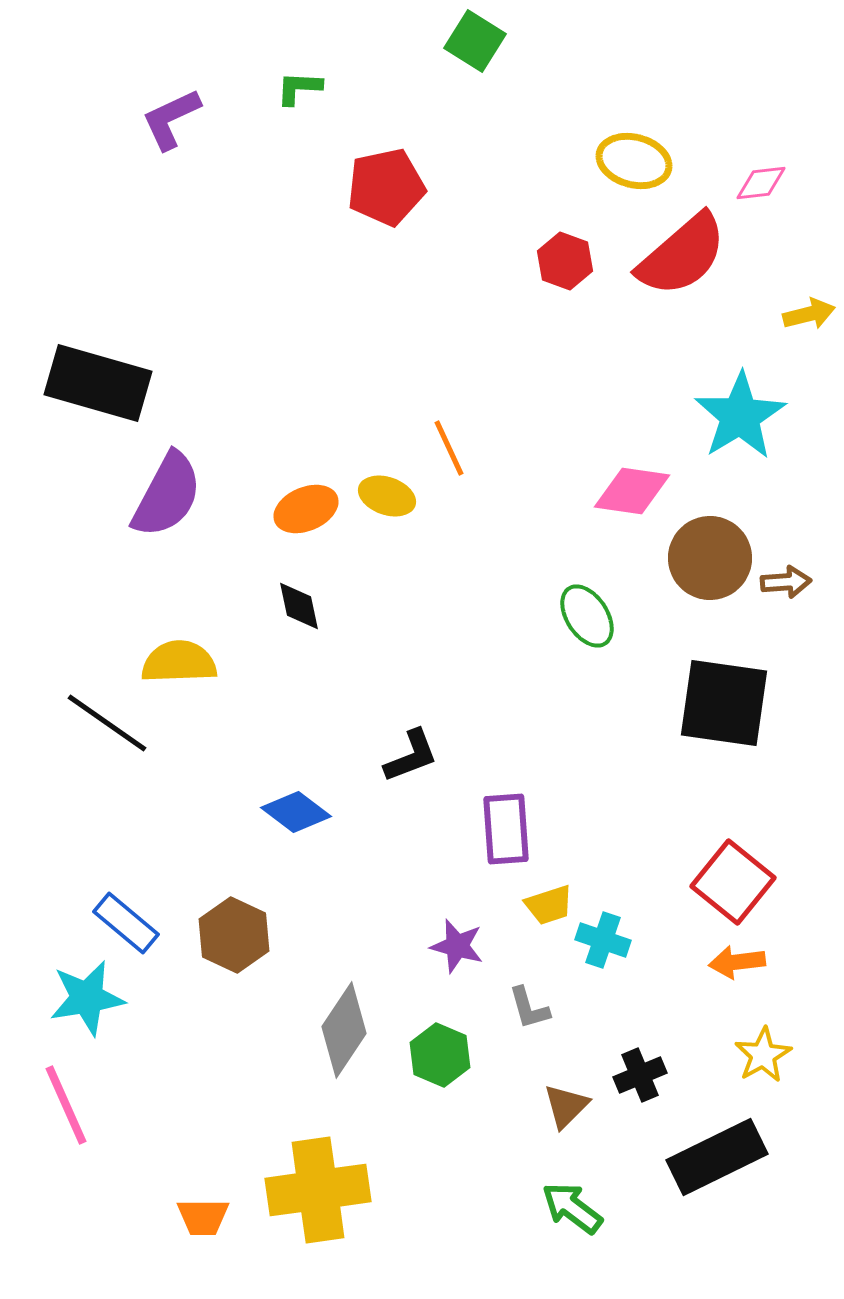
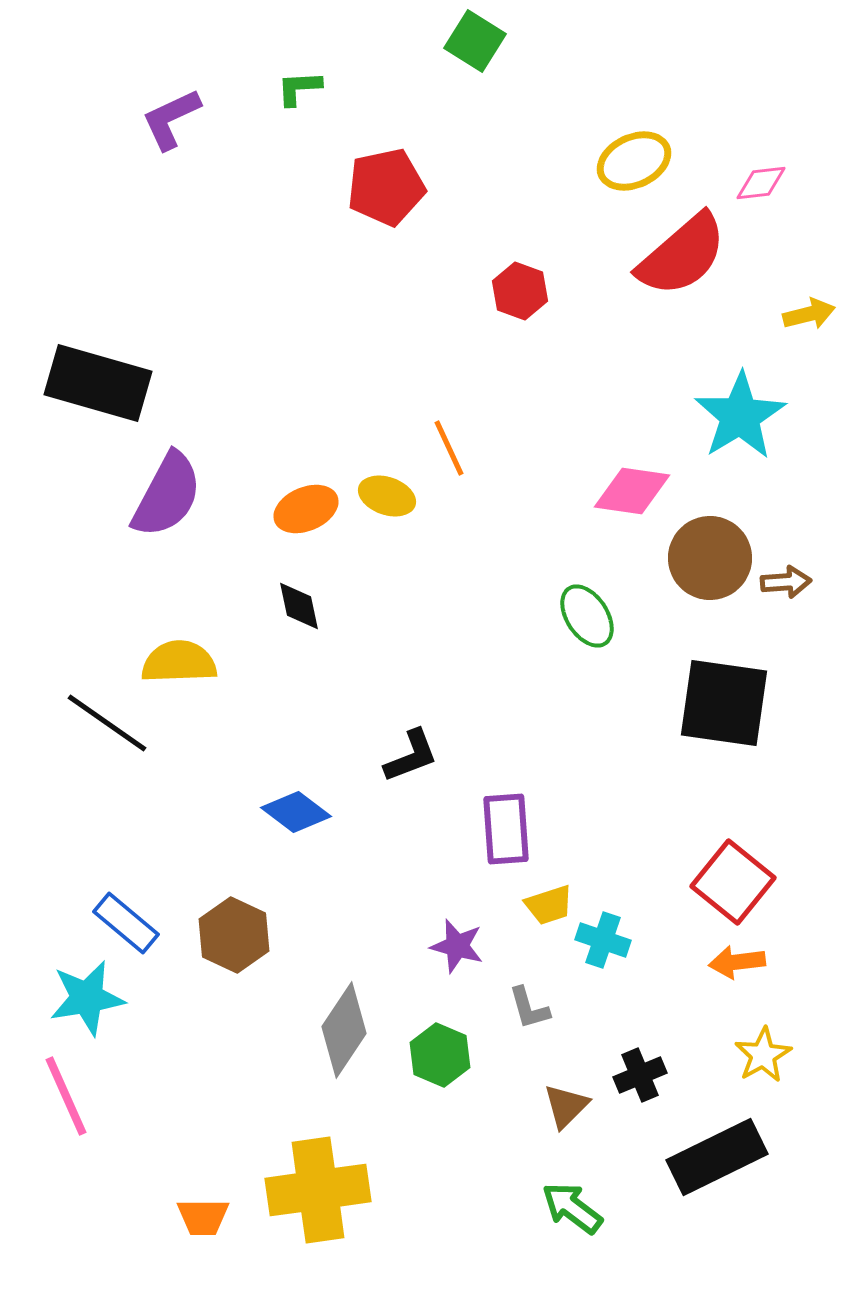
green L-shape at (299, 88): rotated 6 degrees counterclockwise
yellow ellipse at (634, 161): rotated 40 degrees counterclockwise
red hexagon at (565, 261): moved 45 px left, 30 px down
pink line at (66, 1105): moved 9 px up
